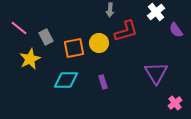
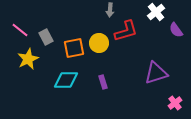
pink line: moved 1 px right, 2 px down
yellow star: moved 2 px left
purple triangle: rotated 45 degrees clockwise
